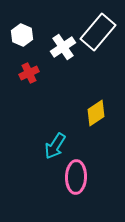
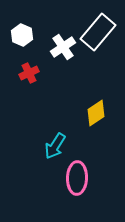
pink ellipse: moved 1 px right, 1 px down
